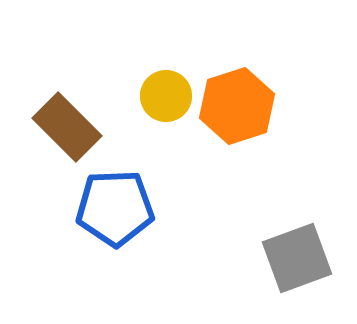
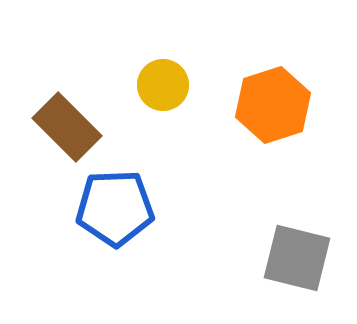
yellow circle: moved 3 px left, 11 px up
orange hexagon: moved 36 px right, 1 px up
gray square: rotated 34 degrees clockwise
